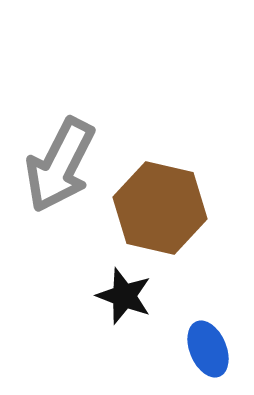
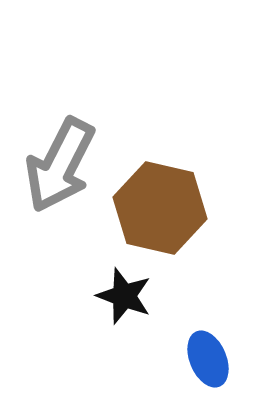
blue ellipse: moved 10 px down
